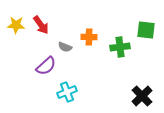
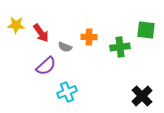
red arrow: moved 8 px down
